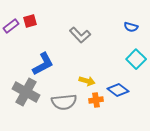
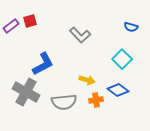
cyan square: moved 14 px left
yellow arrow: moved 1 px up
